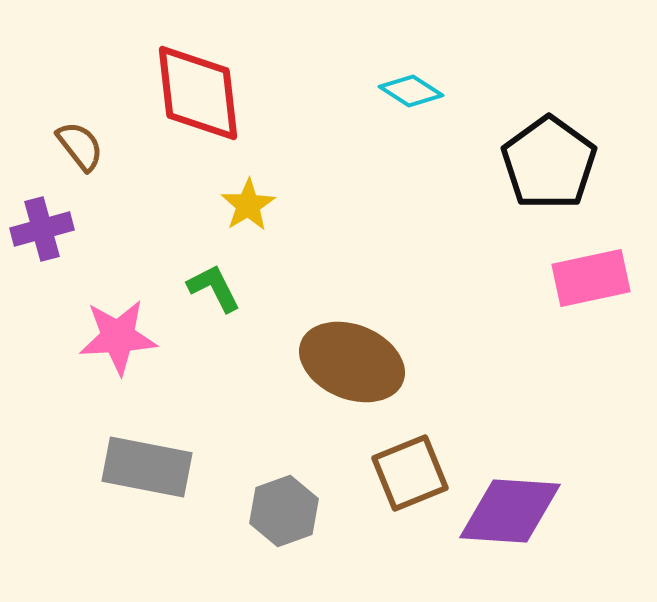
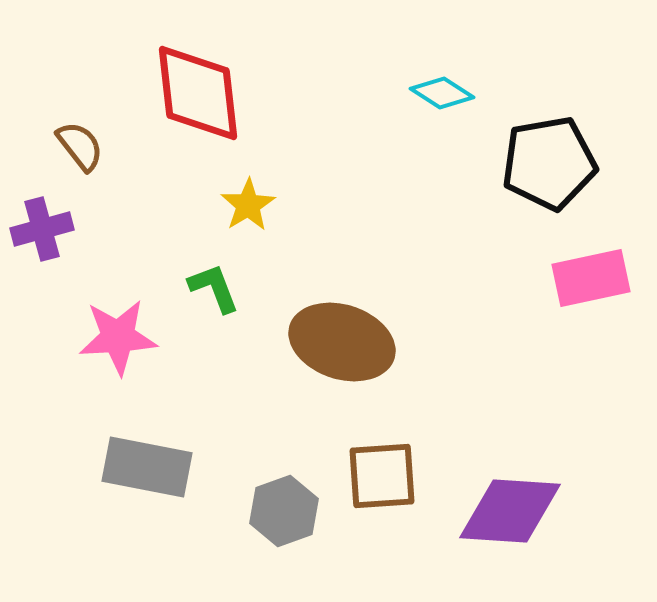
cyan diamond: moved 31 px right, 2 px down
black pentagon: rotated 26 degrees clockwise
green L-shape: rotated 6 degrees clockwise
brown ellipse: moved 10 px left, 20 px up; rotated 4 degrees counterclockwise
brown square: moved 28 px left, 3 px down; rotated 18 degrees clockwise
